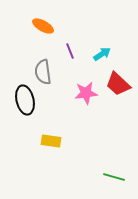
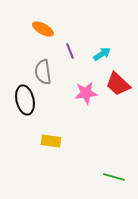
orange ellipse: moved 3 px down
